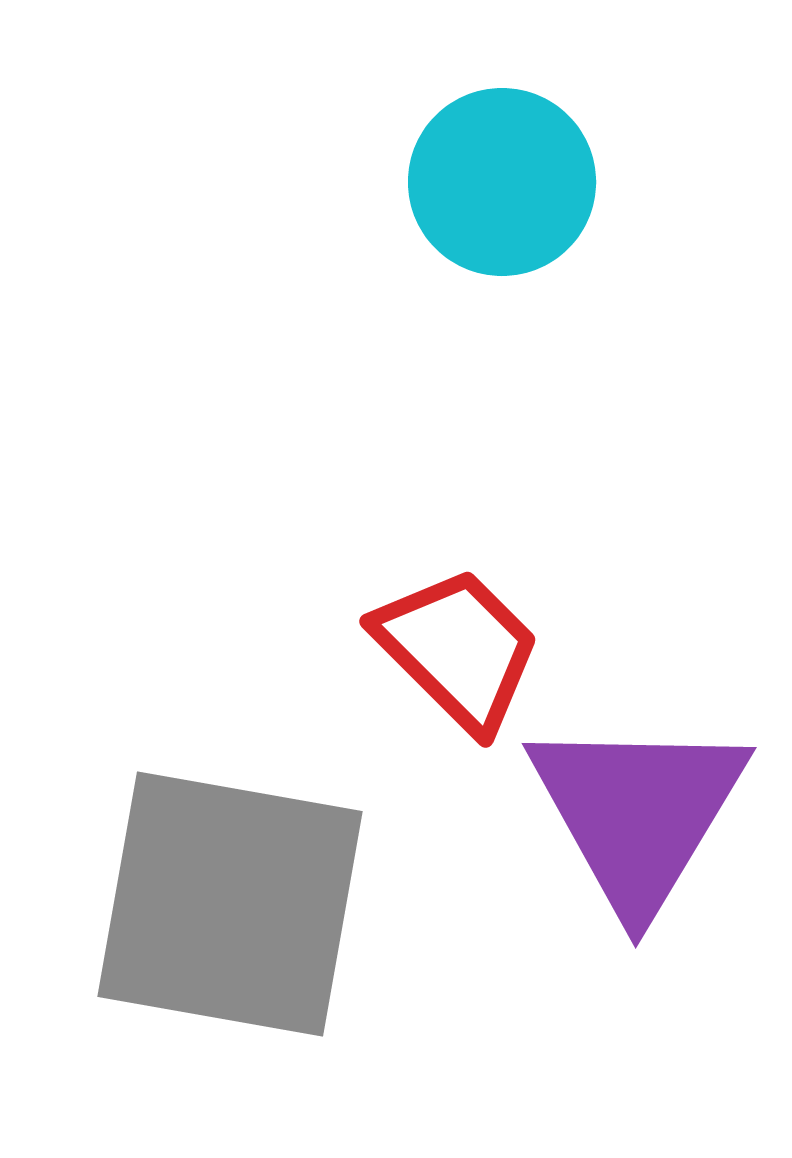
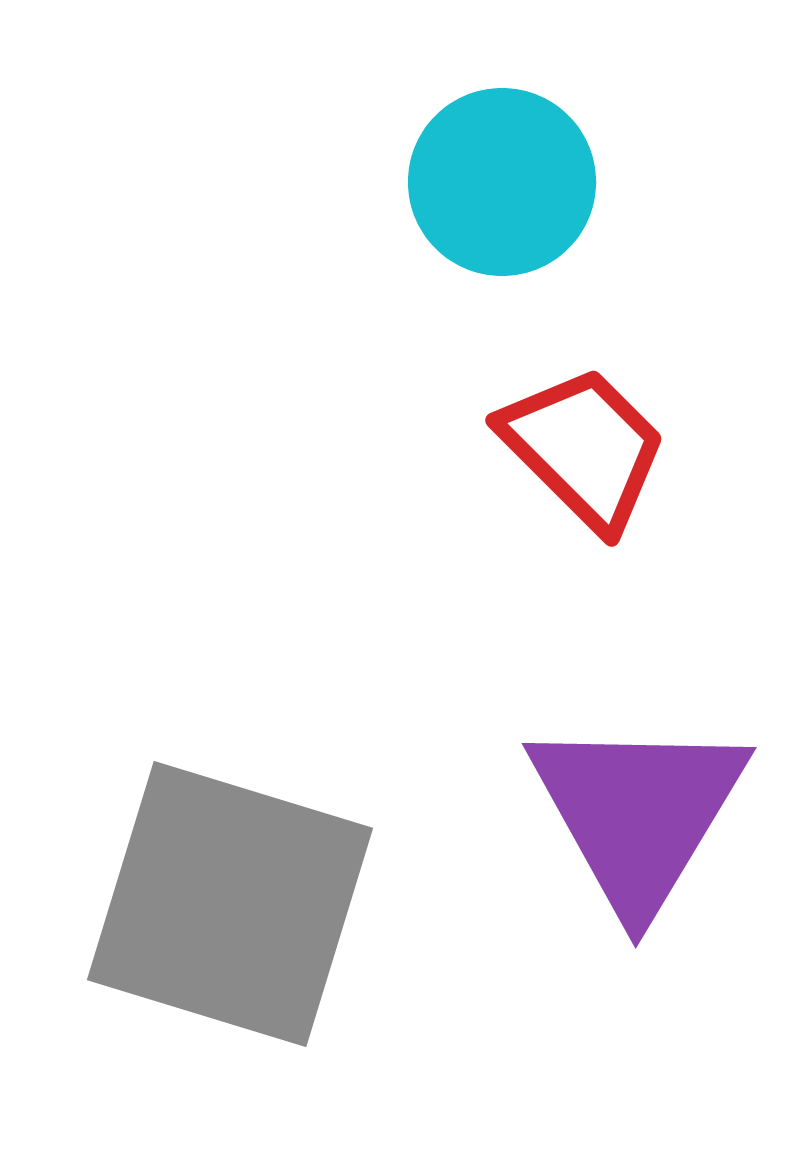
red trapezoid: moved 126 px right, 201 px up
gray square: rotated 7 degrees clockwise
